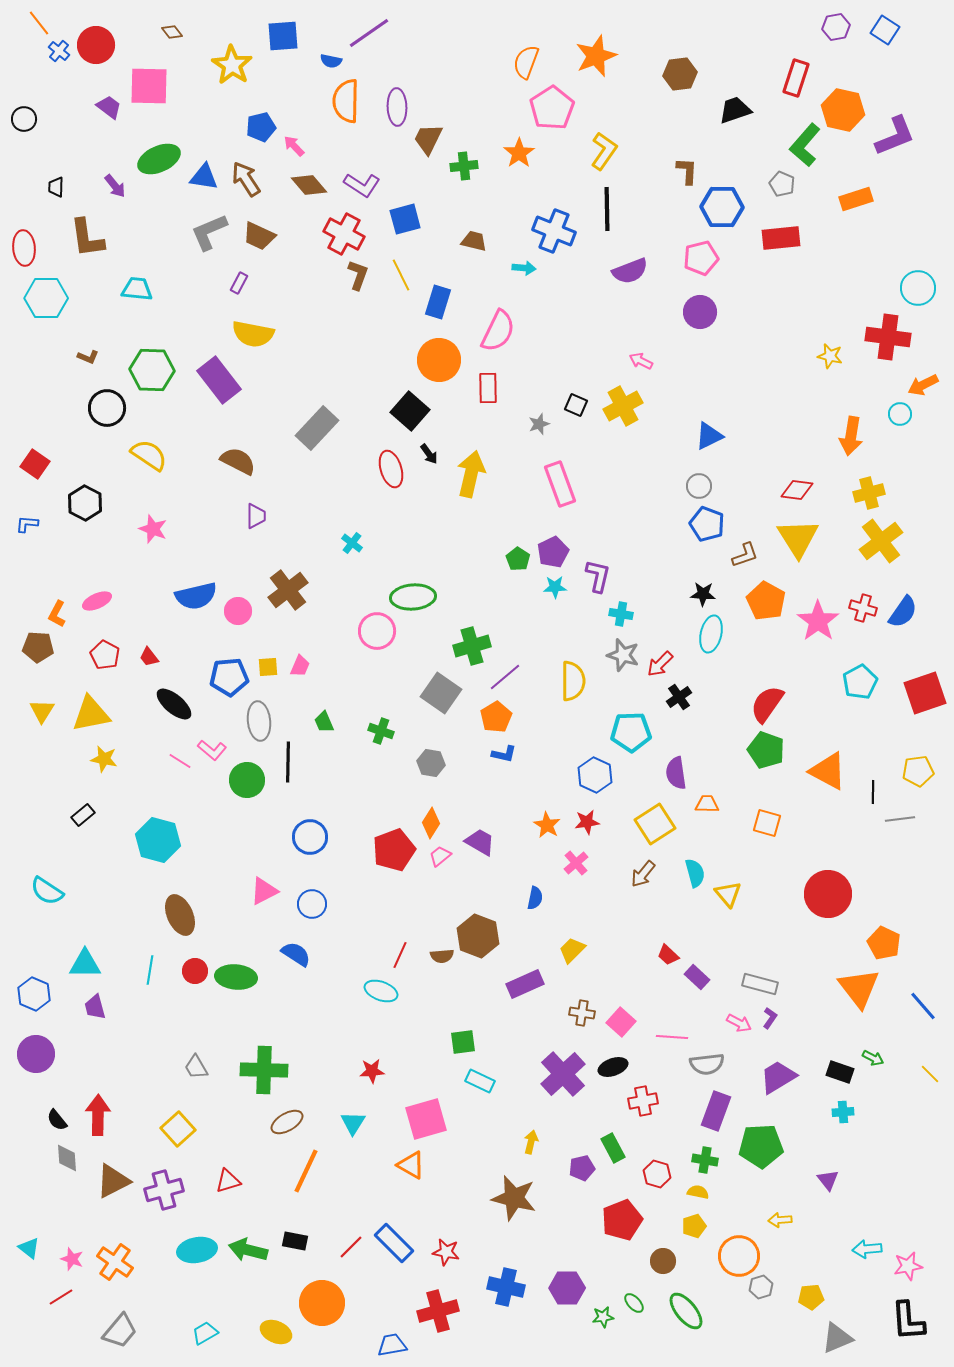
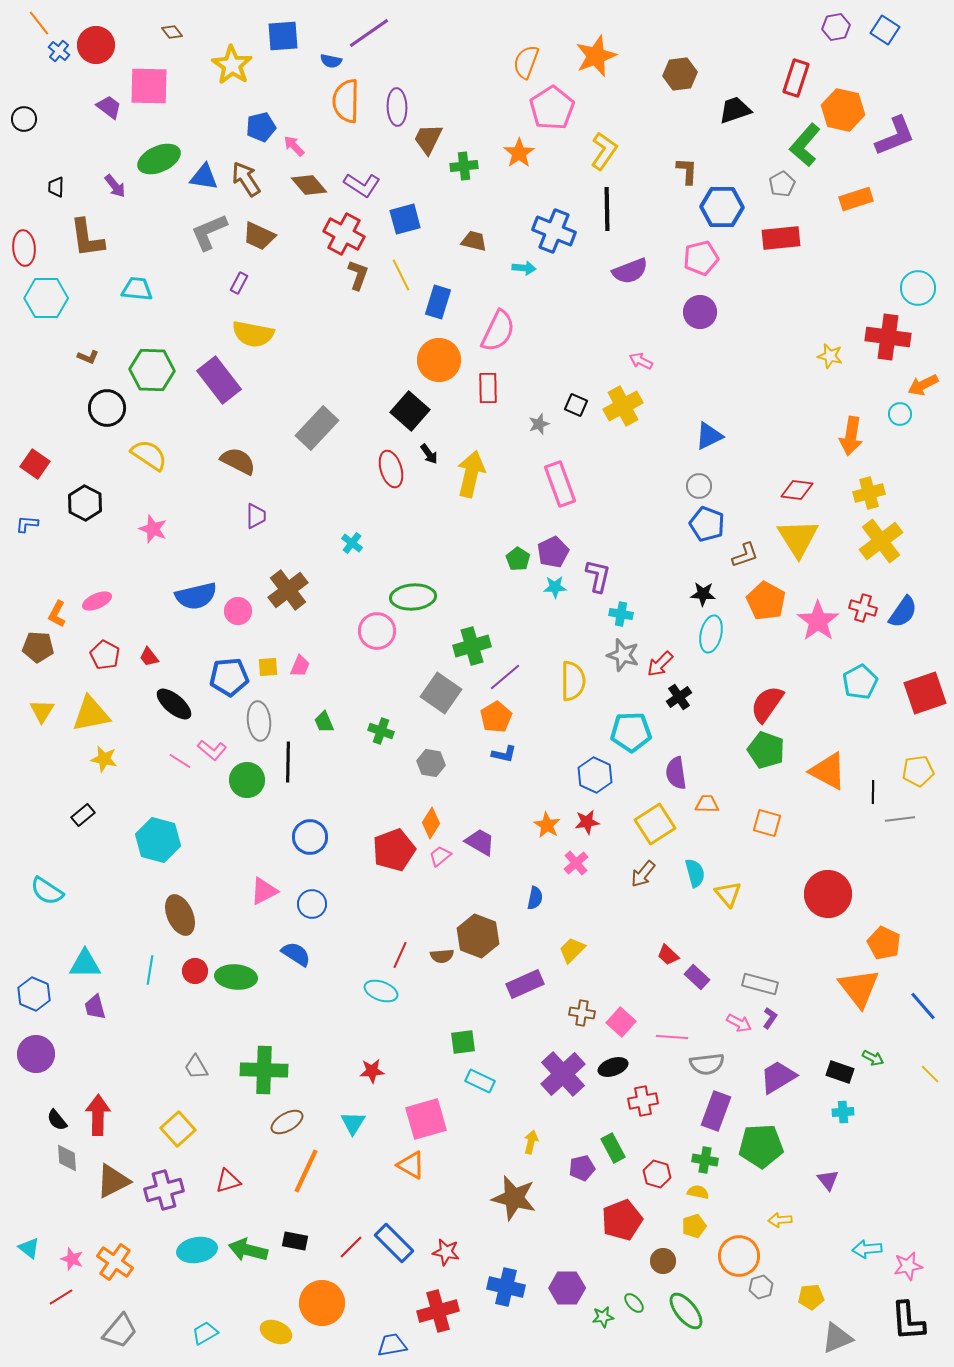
gray pentagon at (782, 184): rotated 20 degrees clockwise
